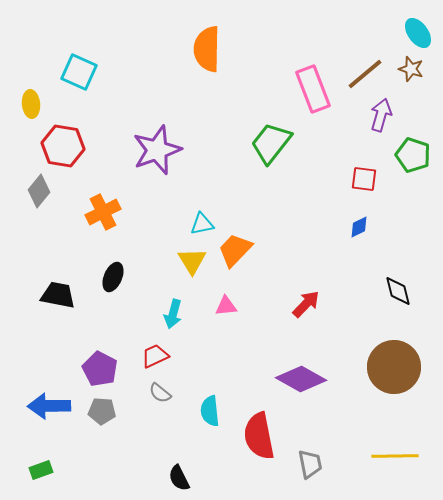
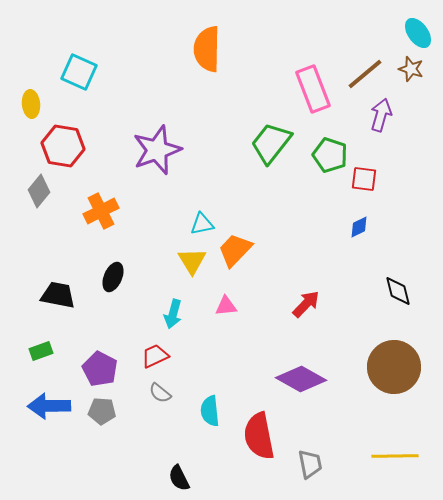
green pentagon: moved 83 px left
orange cross: moved 2 px left, 1 px up
green rectangle: moved 119 px up
